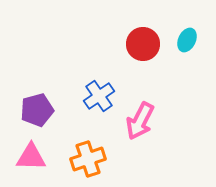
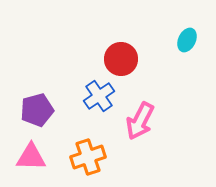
red circle: moved 22 px left, 15 px down
orange cross: moved 2 px up
